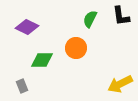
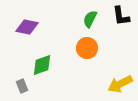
purple diamond: rotated 15 degrees counterclockwise
orange circle: moved 11 px right
green diamond: moved 5 px down; rotated 20 degrees counterclockwise
